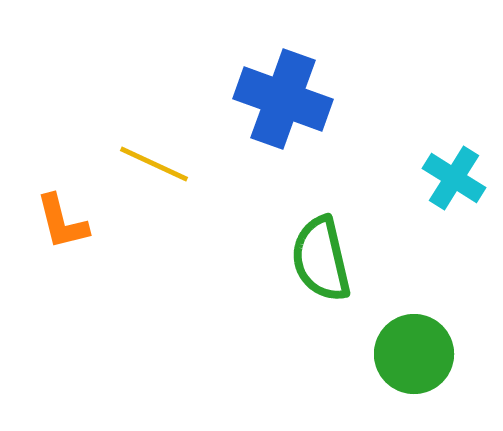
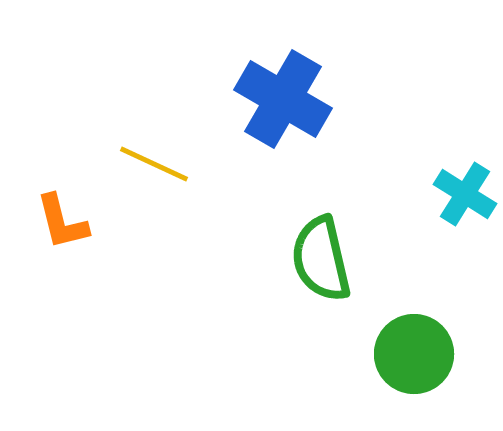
blue cross: rotated 10 degrees clockwise
cyan cross: moved 11 px right, 16 px down
